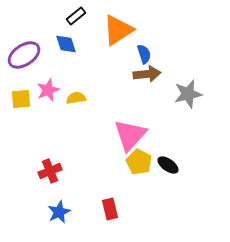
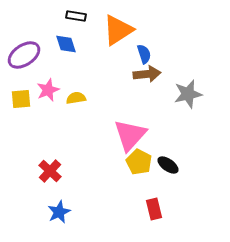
black rectangle: rotated 48 degrees clockwise
red cross: rotated 25 degrees counterclockwise
red rectangle: moved 44 px right
